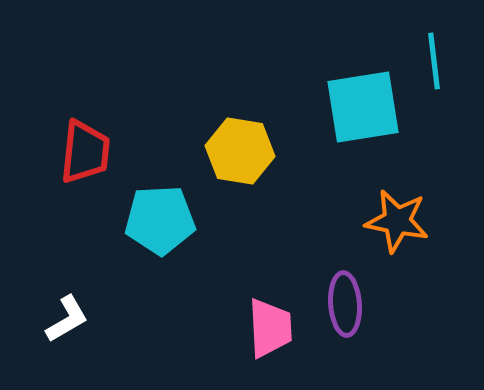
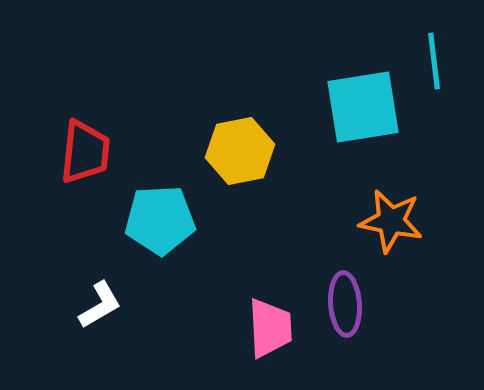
yellow hexagon: rotated 20 degrees counterclockwise
orange star: moved 6 px left
white L-shape: moved 33 px right, 14 px up
